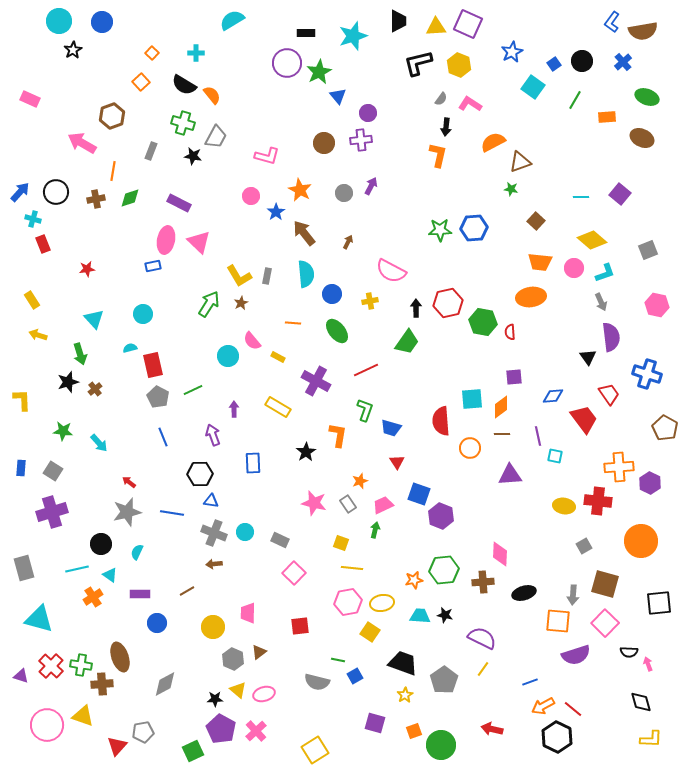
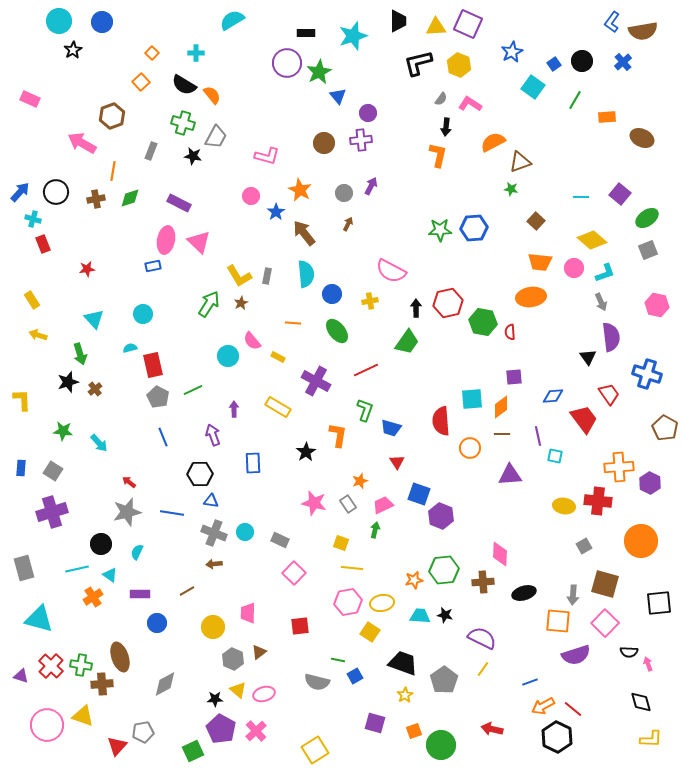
green ellipse at (647, 97): moved 121 px down; rotated 55 degrees counterclockwise
brown arrow at (348, 242): moved 18 px up
